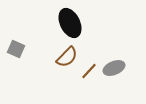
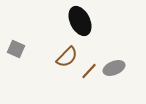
black ellipse: moved 10 px right, 2 px up
